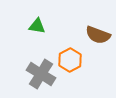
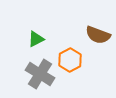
green triangle: moved 1 px left, 13 px down; rotated 36 degrees counterclockwise
gray cross: moved 1 px left
